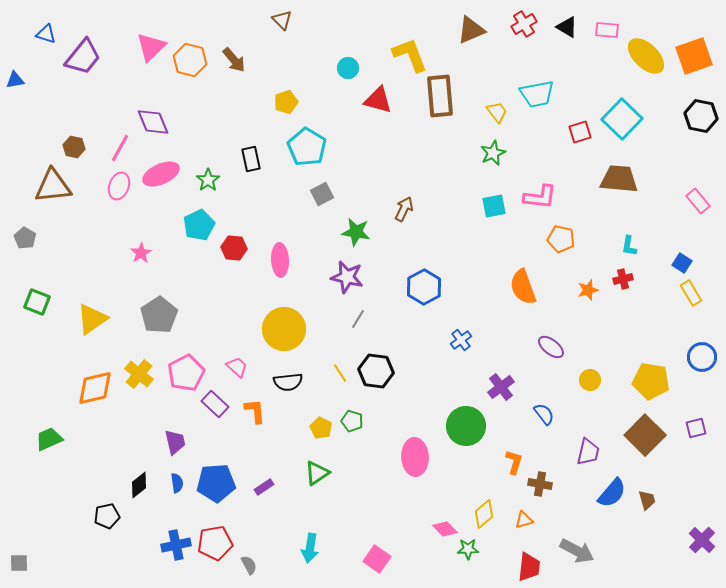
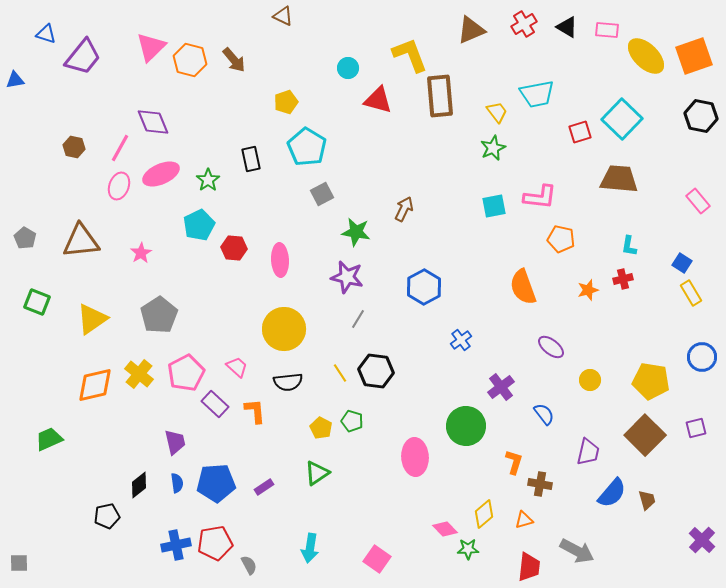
brown triangle at (282, 20): moved 1 px right, 4 px up; rotated 20 degrees counterclockwise
green star at (493, 153): moved 5 px up
brown triangle at (53, 186): moved 28 px right, 55 px down
orange diamond at (95, 388): moved 3 px up
